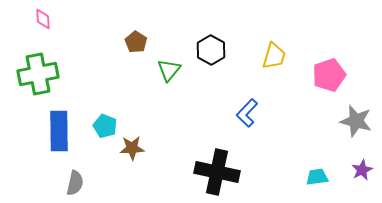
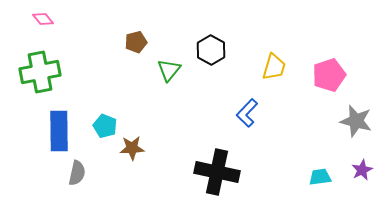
pink diamond: rotated 35 degrees counterclockwise
brown pentagon: rotated 25 degrees clockwise
yellow trapezoid: moved 11 px down
green cross: moved 2 px right, 2 px up
cyan trapezoid: moved 3 px right
gray semicircle: moved 2 px right, 10 px up
